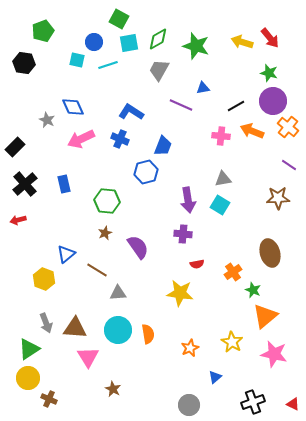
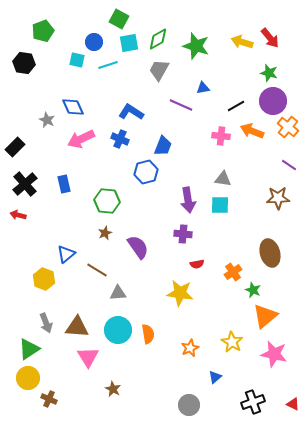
gray triangle at (223, 179): rotated 18 degrees clockwise
cyan square at (220, 205): rotated 30 degrees counterclockwise
red arrow at (18, 220): moved 5 px up; rotated 28 degrees clockwise
brown triangle at (75, 328): moved 2 px right, 1 px up
